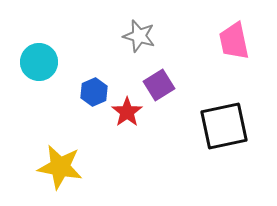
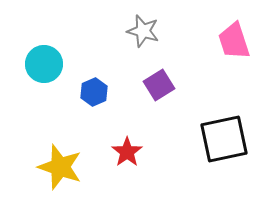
gray star: moved 4 px right, 5 px up
pink trapezoid: rotated 6 degrees counterclockwise
cyan circle: moved 5 px right, 2 px down
red star: moved 40 px down
black square: moved 13 px down
yellow star: rotated 9 degrees clockwise
